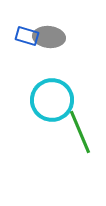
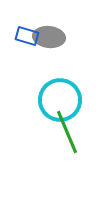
cyan circle: moved 8 px right
green line: moved 13 px left
